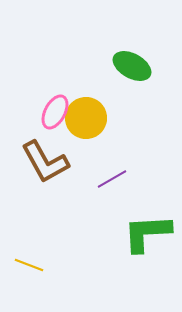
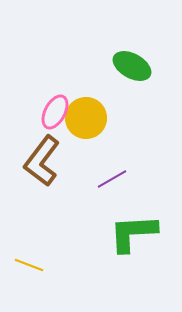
brown L-shape: moved 3 px left, 1 px up; rotated 66 degrees clockwise
green L-shape: moved 14 px left
